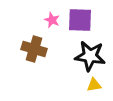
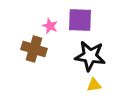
pink star: moved 2 px left, 6 px down
